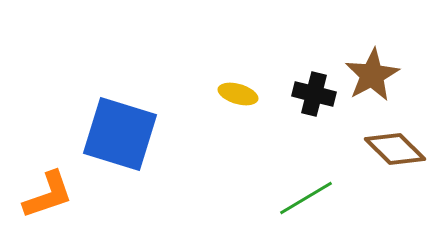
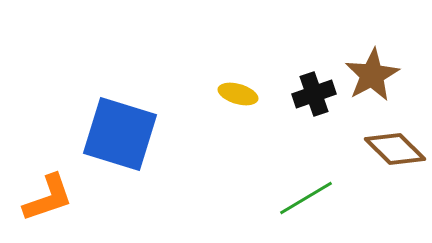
black cross: rotated 33 degrees counterclockwise
orange L-shape: moved 3 px down
